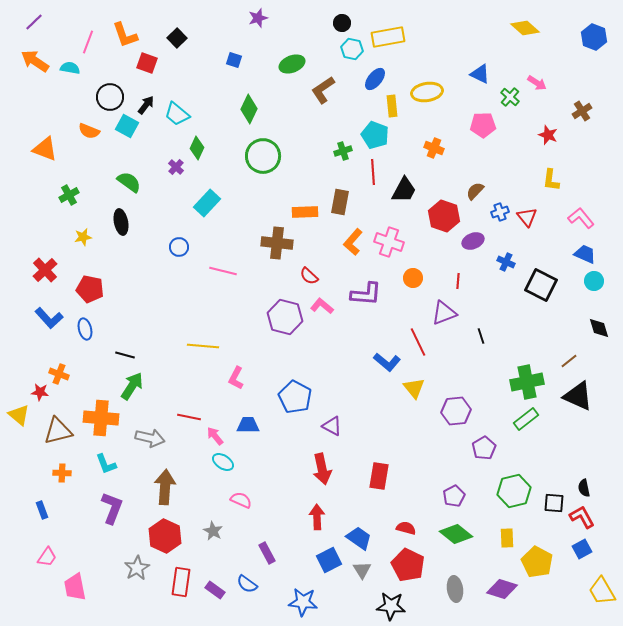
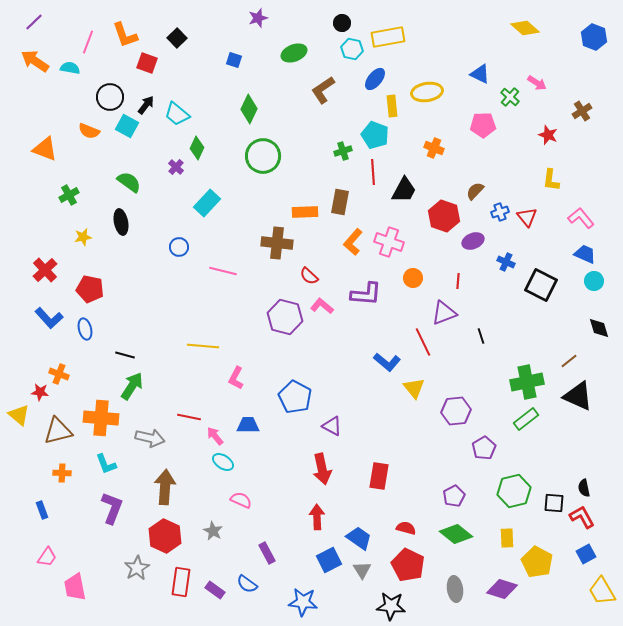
green ellipse at (292, 64): moved 2 px right, 11 px up
red line at (418, 342): moved 5 px right
blue square at (582, 549): moved 4 px right, 5 px down
